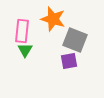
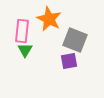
orange star: moved 4 px left; rotated 10 degrees clockwise
